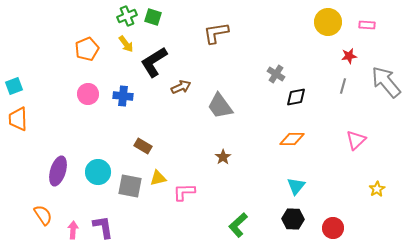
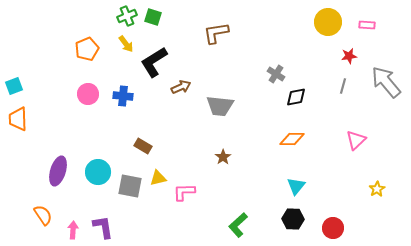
gray trapezoid: rotated 48 degrees counterclockwise
